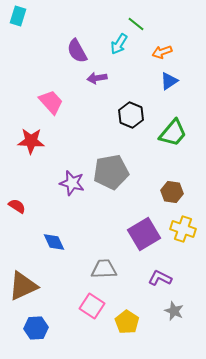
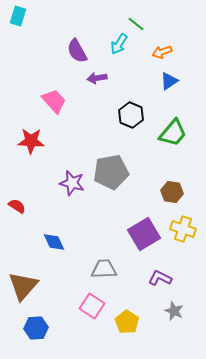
pink trapezoid: moved 3 px right, 1 px up
brown triangle: rotated 24 degrees counterclockwise
